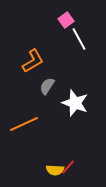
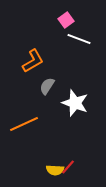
white line: rotated 40 degrees counterclockwise
